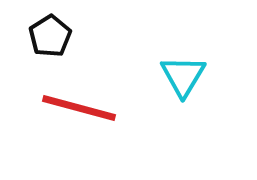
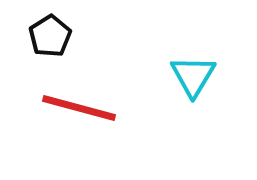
cyan triangle: moved 10 px right
